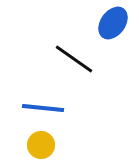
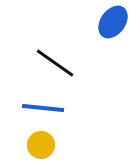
blue ellipse: moved 1 px up
black line: moved 19 px left, 4 px down
